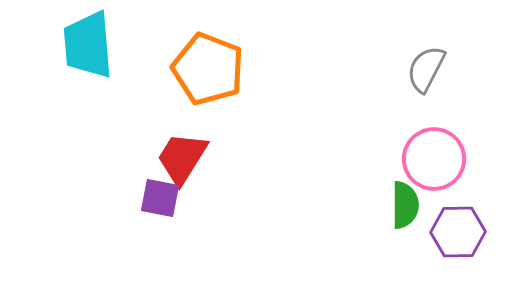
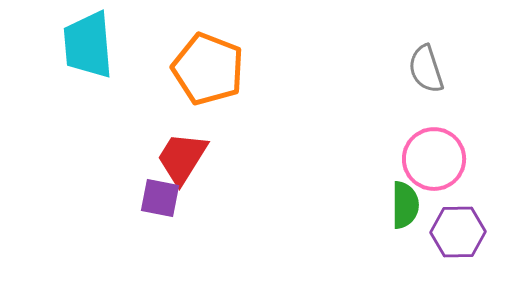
gray semicircle: rotated 45 degrees counterclockwise
